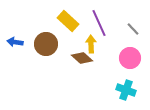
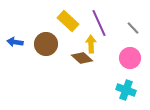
gray line: moved 1 px up
